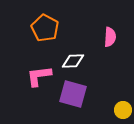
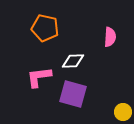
orange pentagon: rotated 16 degrees counterclockwise
pink L-shape: moved 1 px down
yellow circle: moved 2 px down
